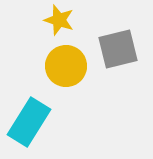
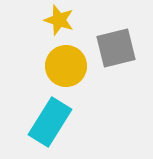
gray square: moved 2 px left, 1 px up
cyan rectangle: moved 21 px right
